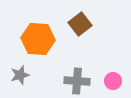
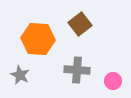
gray star: rotated 30 degrees counterclockwise
gray cross: moved 11 px up
